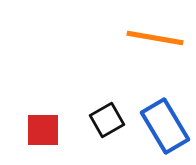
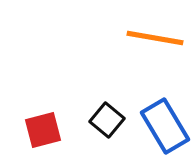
black square: rotated 20 degrees counterclockwise
red square: rotated 15 degrees counterclockwise
